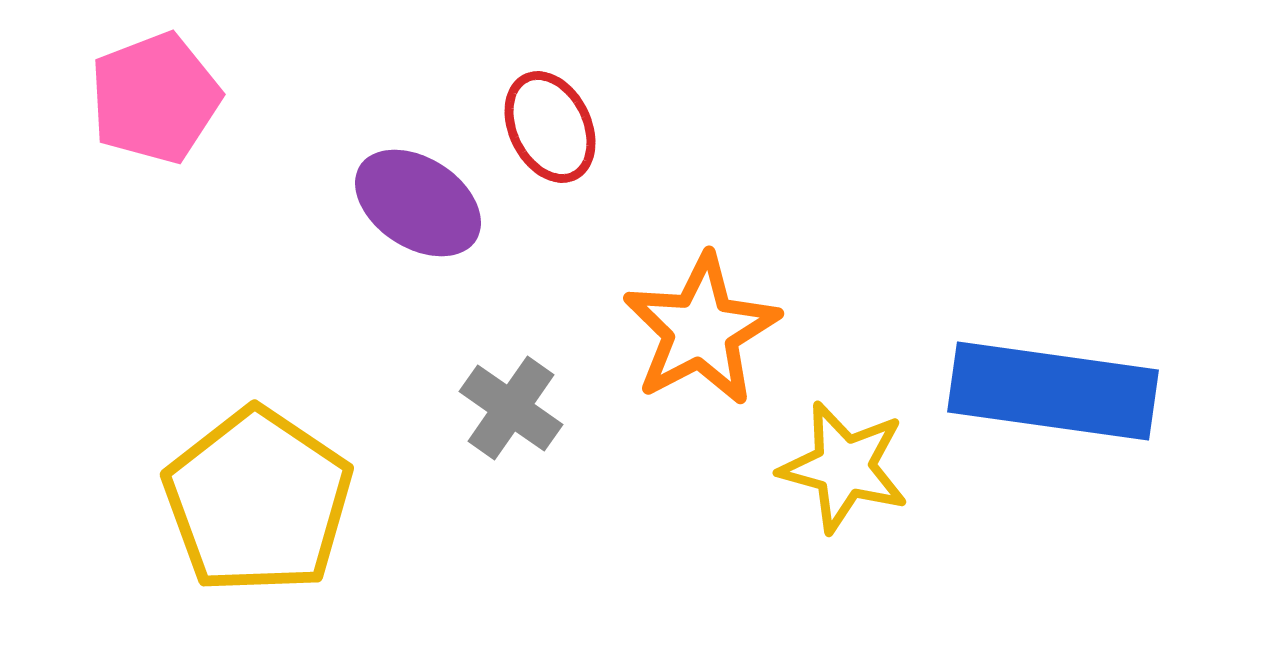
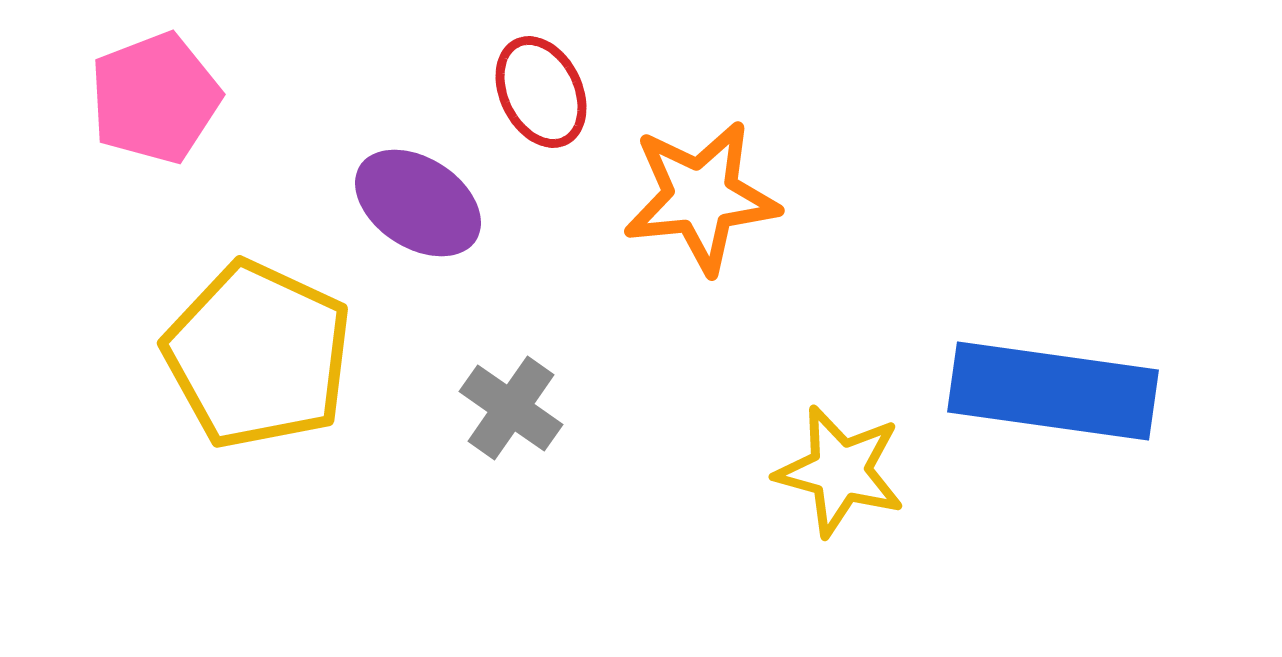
red ellipse: moved 9 px left, 35 px up
orange star: moved 133 px up; rotated 22 degrees clockwise
yellow star: moved 4 px left, 4 px down
yellow pentagon: moved 146 px up; rotated 9 degrees counterclockwise
